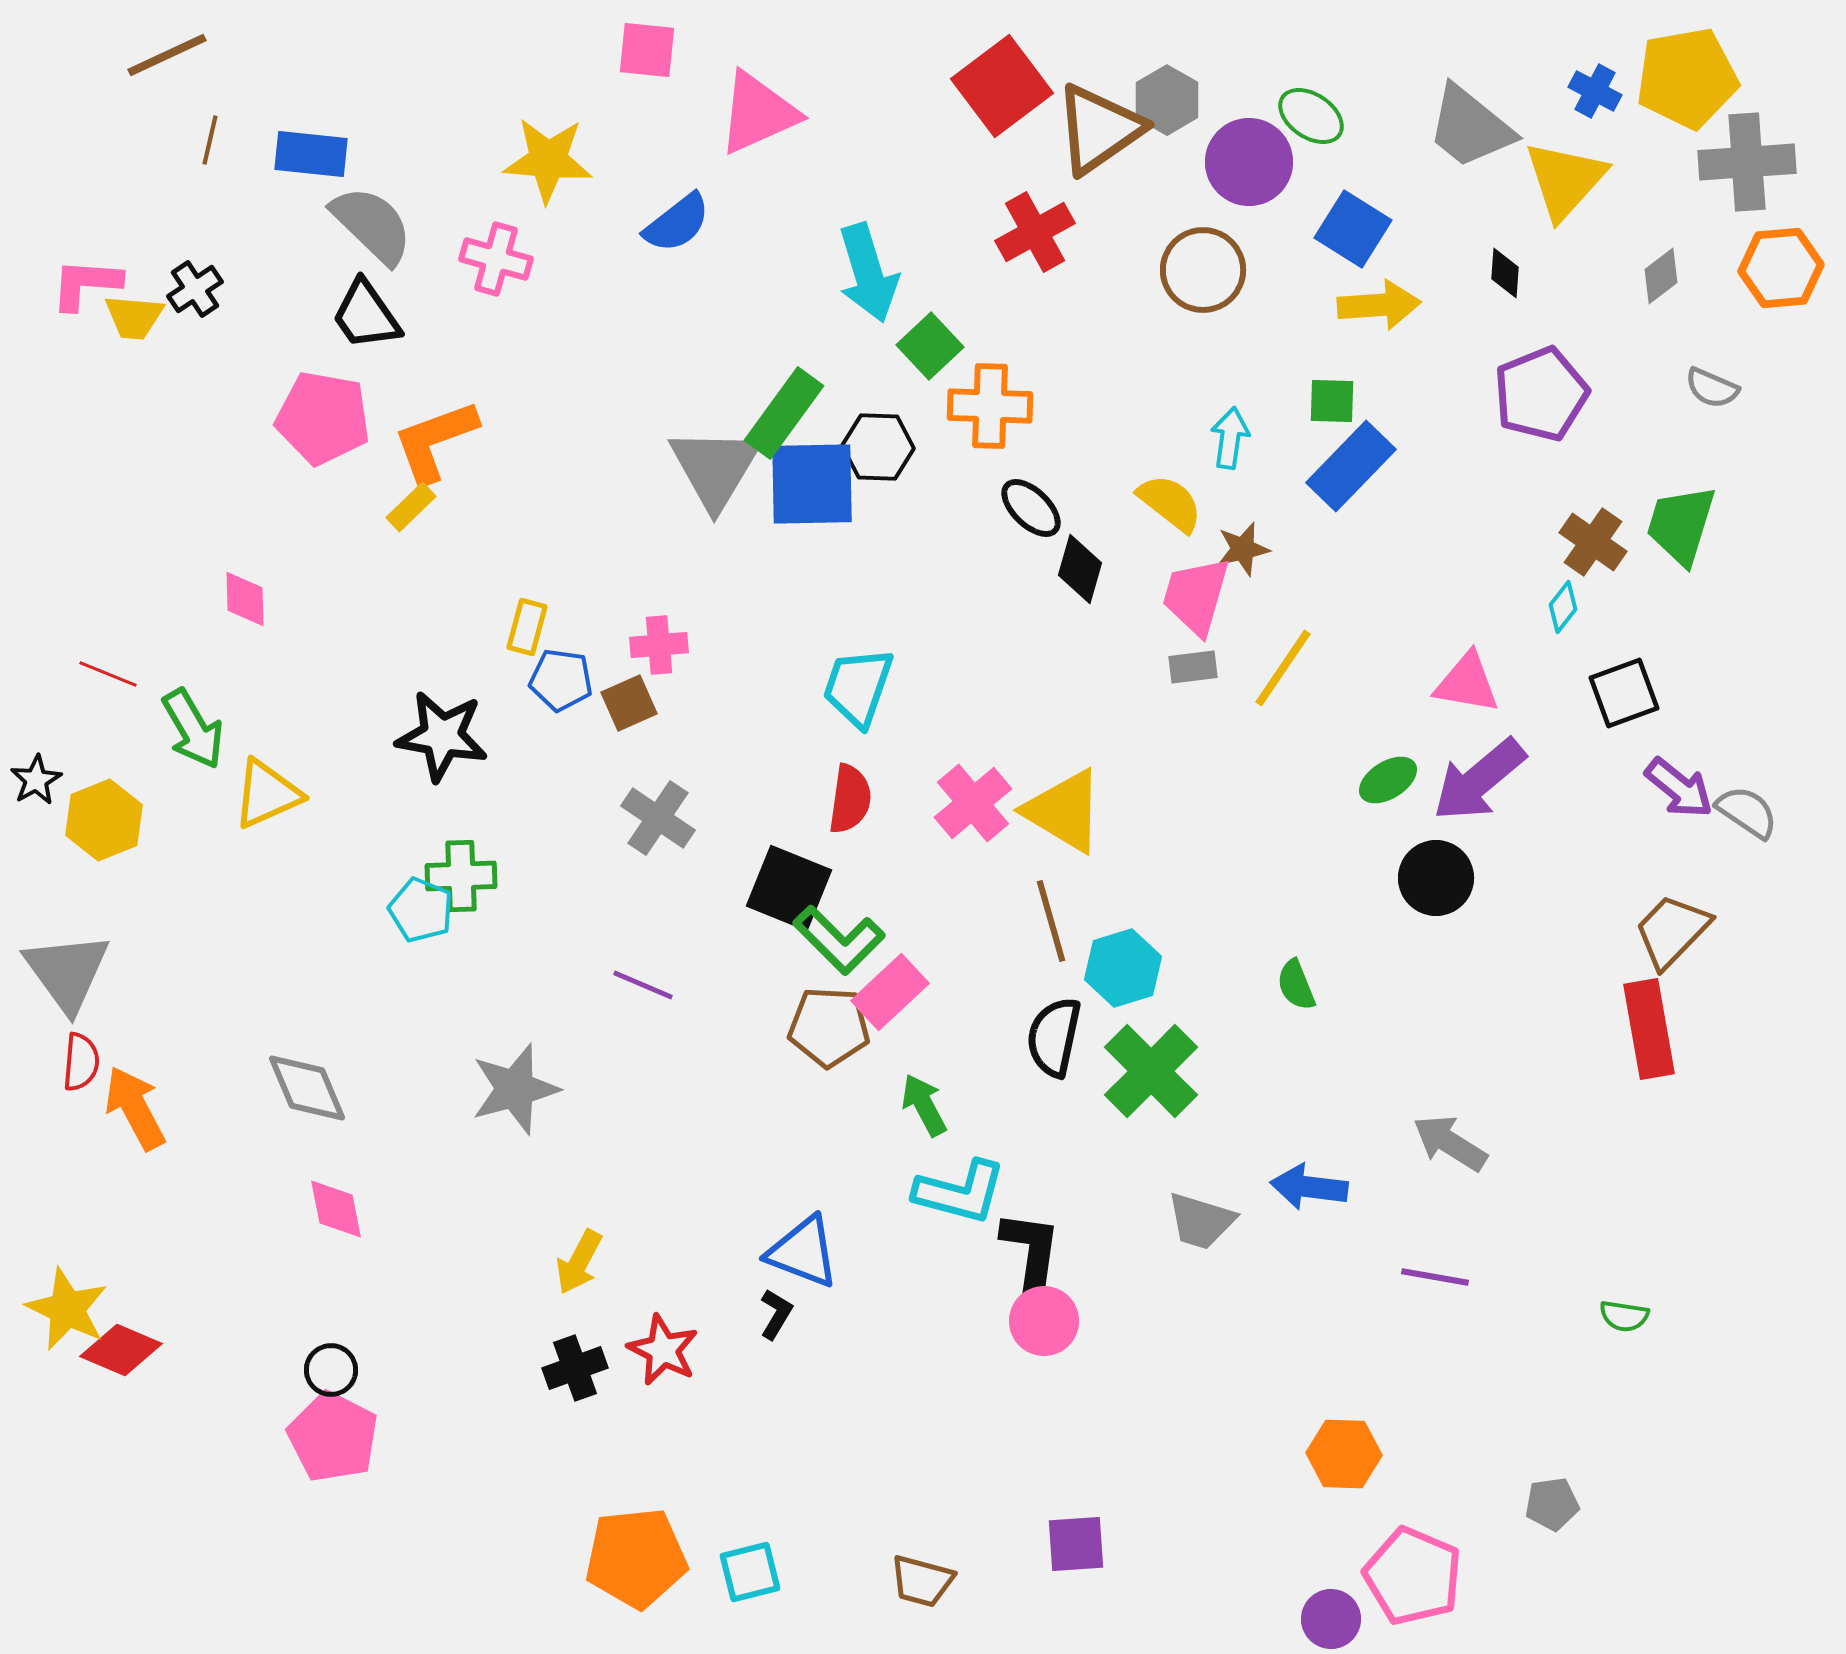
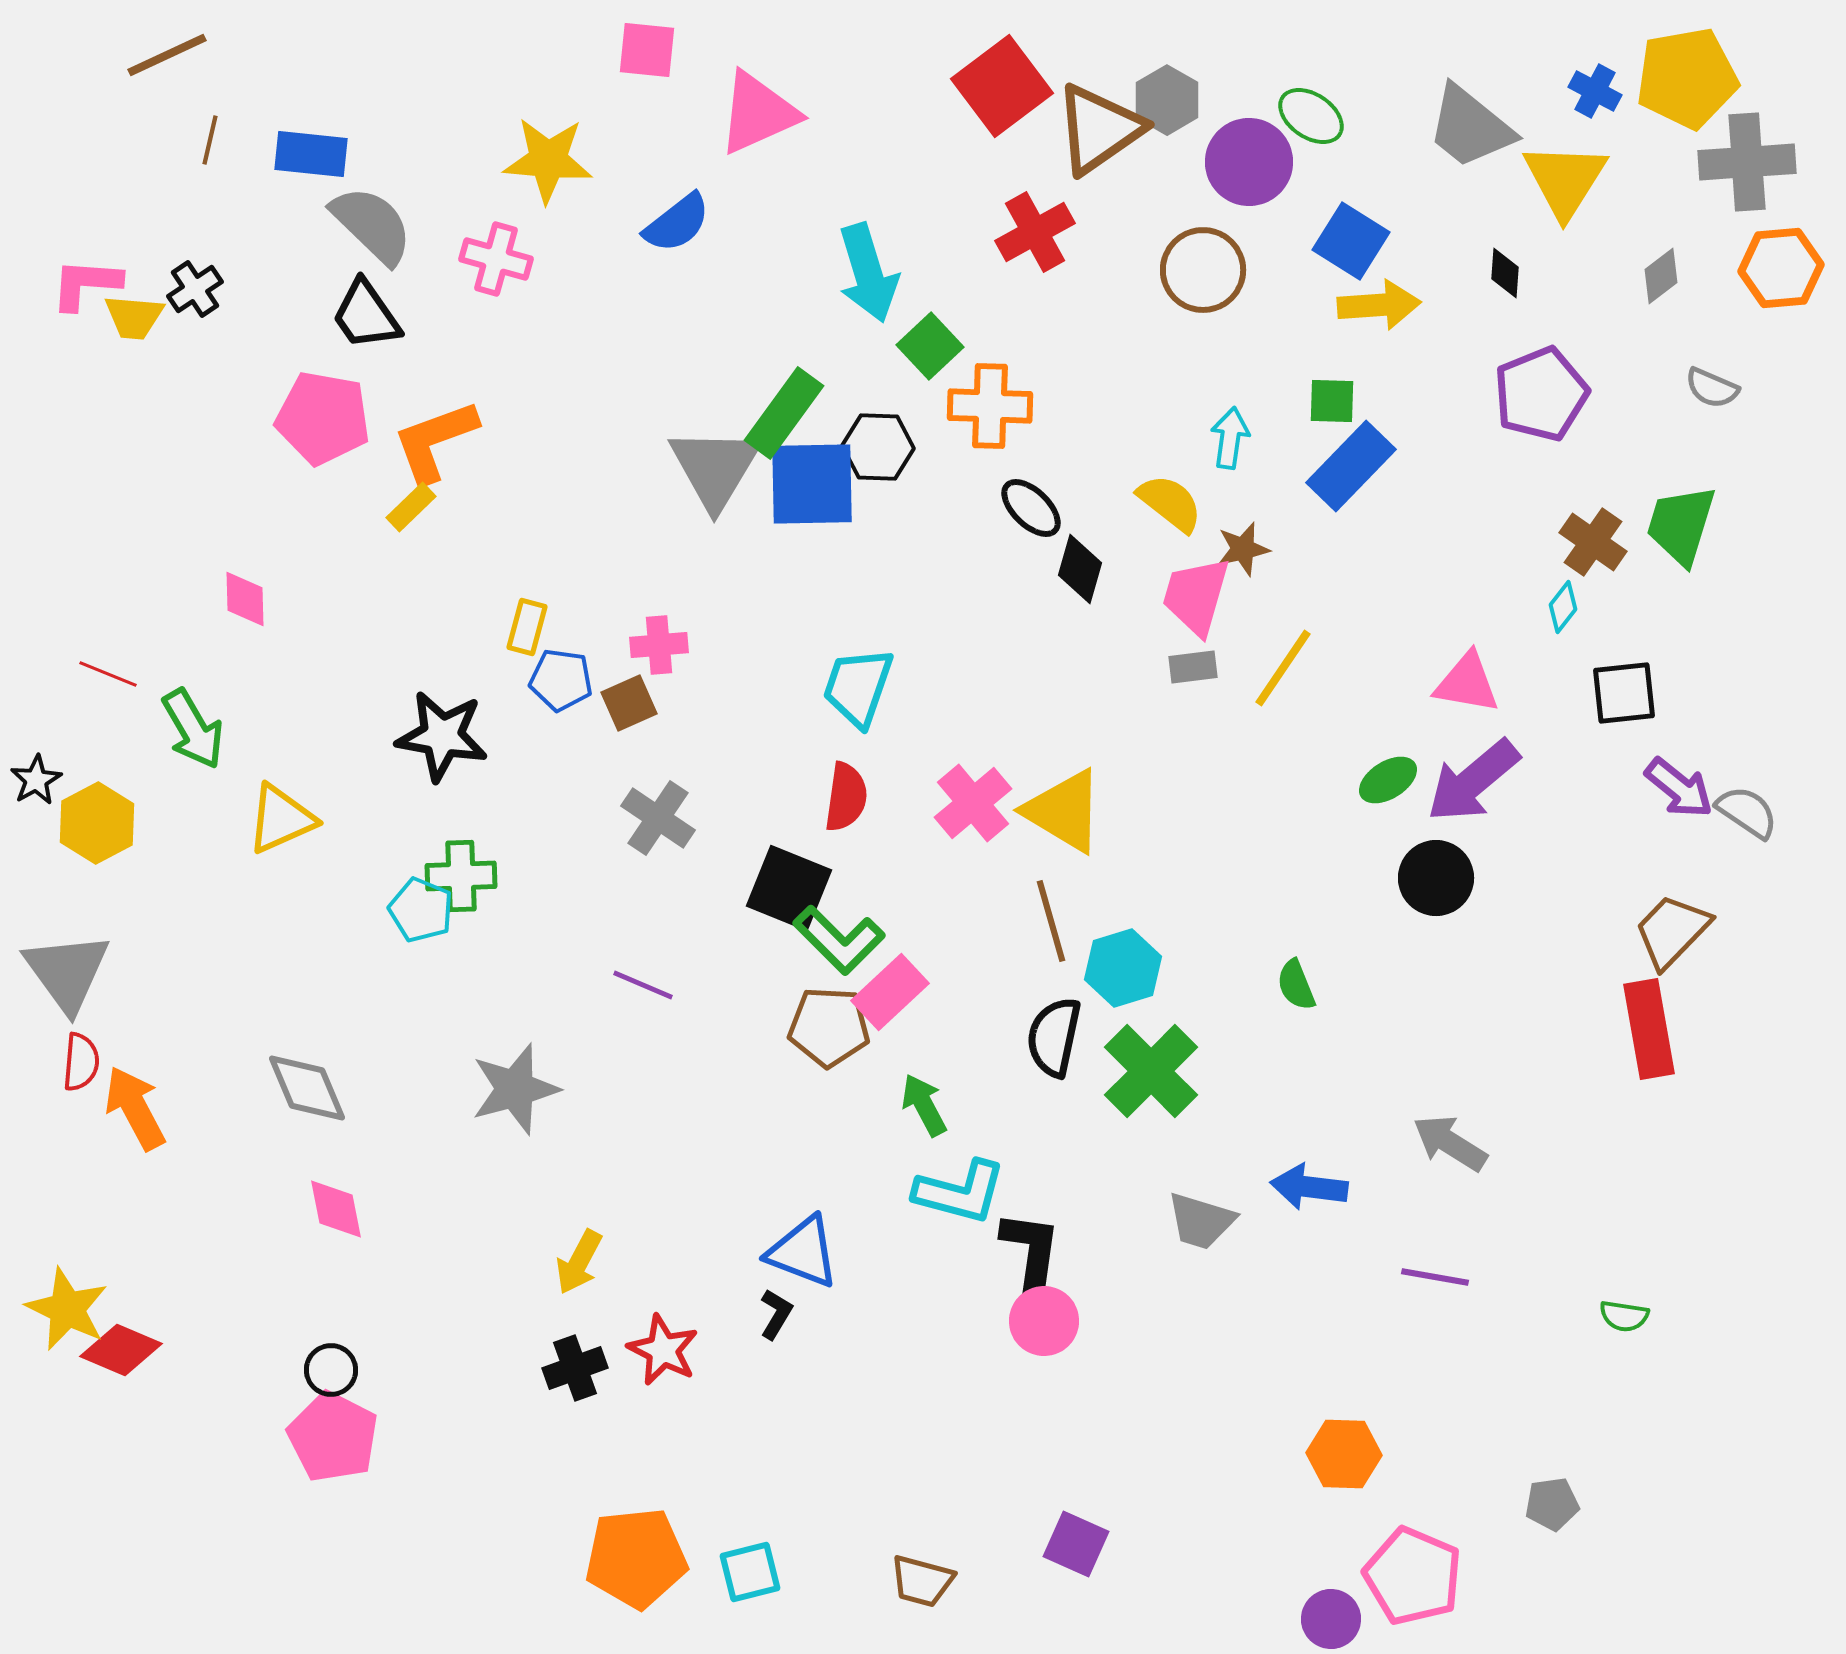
yellow triangle at (1565, 180): rotated 10 degrees counterclockwise
blue square at (1353, 229): moved 2 px left, 12 px down
black square at (1624, 693): rotated 14 degrees clockwise
purple arrow at (1479, 780): moved 6 px left, 1 px down
yellow triangle at (267, 794): moved 14 px right, 25 px down
red semicircle at (850, 799): moved 4 px left, 2 px up
yellow hexagon at (104, 820): moved 7 px left, 3 px down; rotated 6 degrees counterclockwise
purple square at (1076, 1544): rotated 28 degrees clockwise
